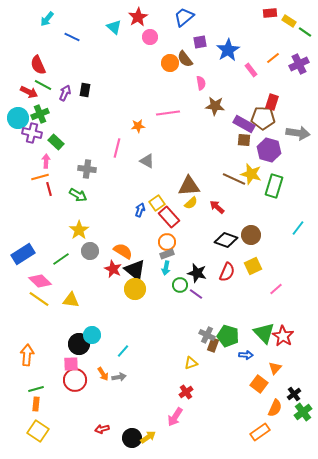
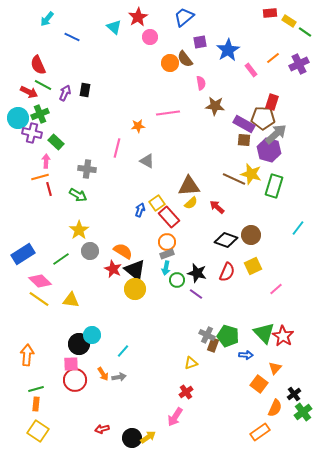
gray arrow at (298, 133): moved 22 px left, 1 px down; rotated 50 degrees counterclockwise
green circle at (180, 285): moved 3 px left, 5 px up
